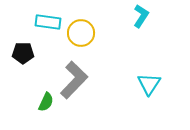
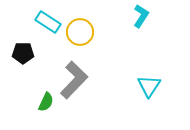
cyan rectangle: rotated 25 degrees clockwise
yellow circle: moved 1 px left, 1 px up
cyan triangle: moved 2 px down
